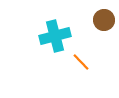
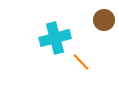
cyan cross: moved 2 px down
